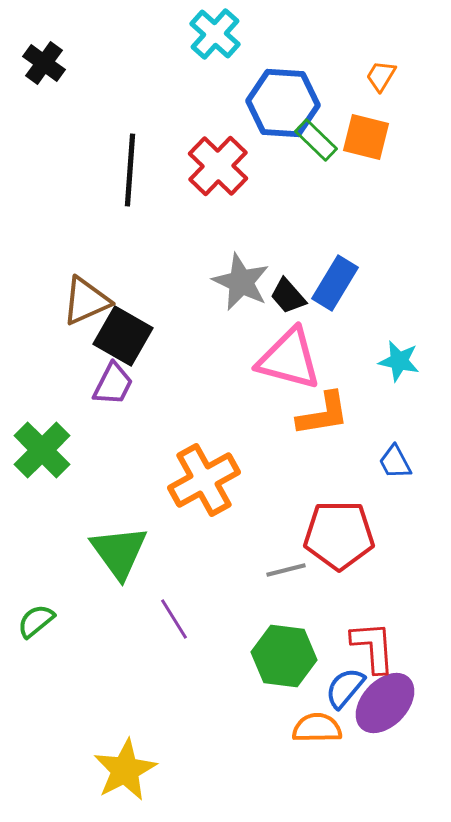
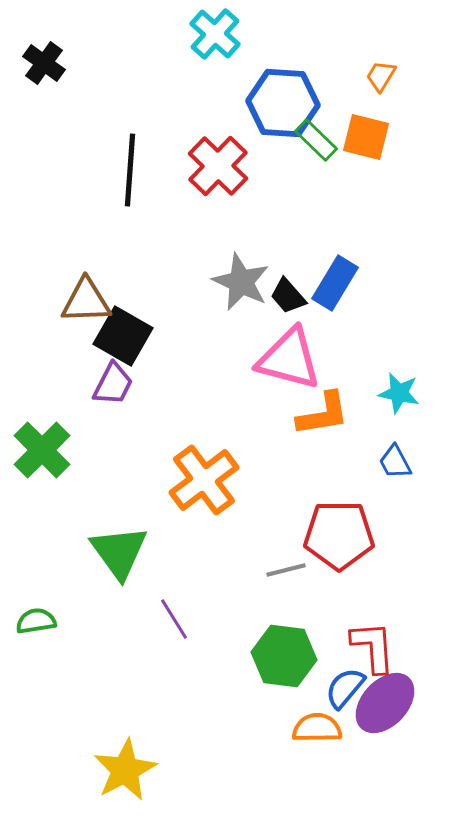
brown triangle: rotated 22 degrees clockwise
cyan star: moved 32 px down
orange cross: rotated 8 degrees counterclockwise
green semicircle: rotated 30 degrees clockwise
